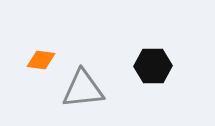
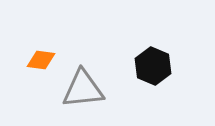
black hexagon: rotated 24 degrees clockwise
